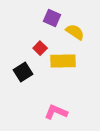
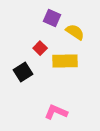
yellow rectangle: moved 2 px right
